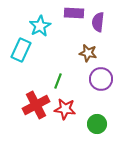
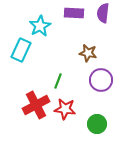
purple semicircle: moved 5 px right, 9 px up
purple circle: moved 1 px down
